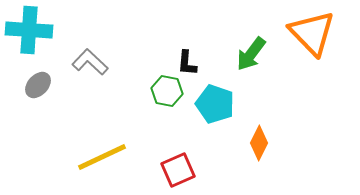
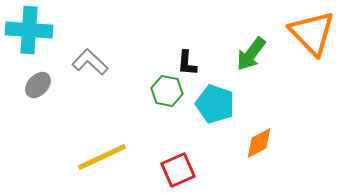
orange diamond: rotated 36 degrees clockwise
